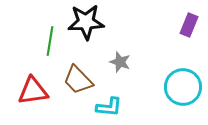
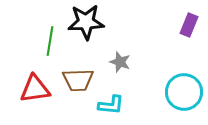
brown trapezoid: rotated 48 degrees counterclockwise
cyan circle: moved 1 px right, 5 px down
red triangle: moved 2 px right, 2 px up
cyan L-shape: moved 2 px right, 2 px up
